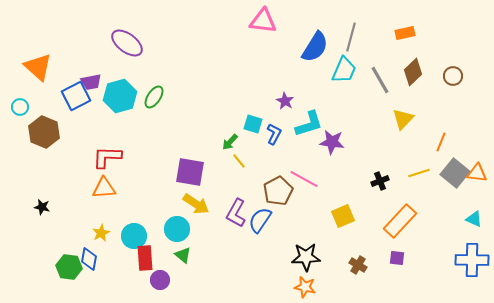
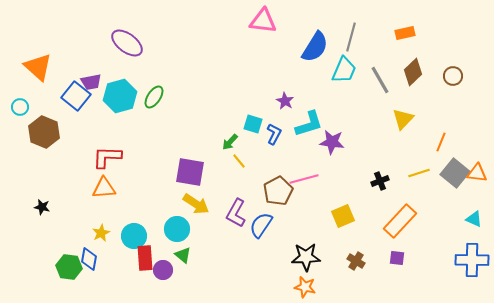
blue square at (76, 96): rotated 24 degrees counterclockwise
pink line at (304, 179): rotated 44 degrees counterclockwise
blue semicircle at (260, 220): moved 1 px right, 5 px down
brown cross at (358, 265): moved 2 px left, 4 px up
purple circle at (160, 280): moved 3 px right, 10 px up
